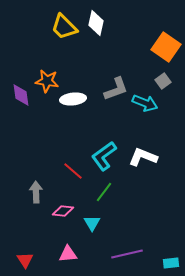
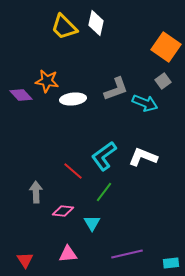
purple diamond: rotated 35 degrees counterclockwise
